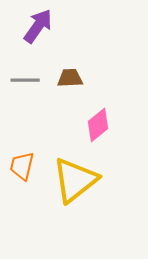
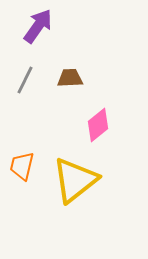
gray line: rotated 64 degrees counterclockwise
